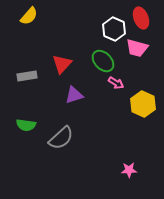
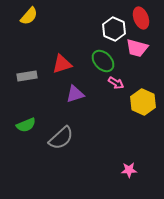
red triangle: rotated 30 degrees clockwise
purple triangle: moved 1 px right, 1 px up
yellow hexagon: moved 2 px up
green semicircle: rotated 30 degrees counterclockwise
